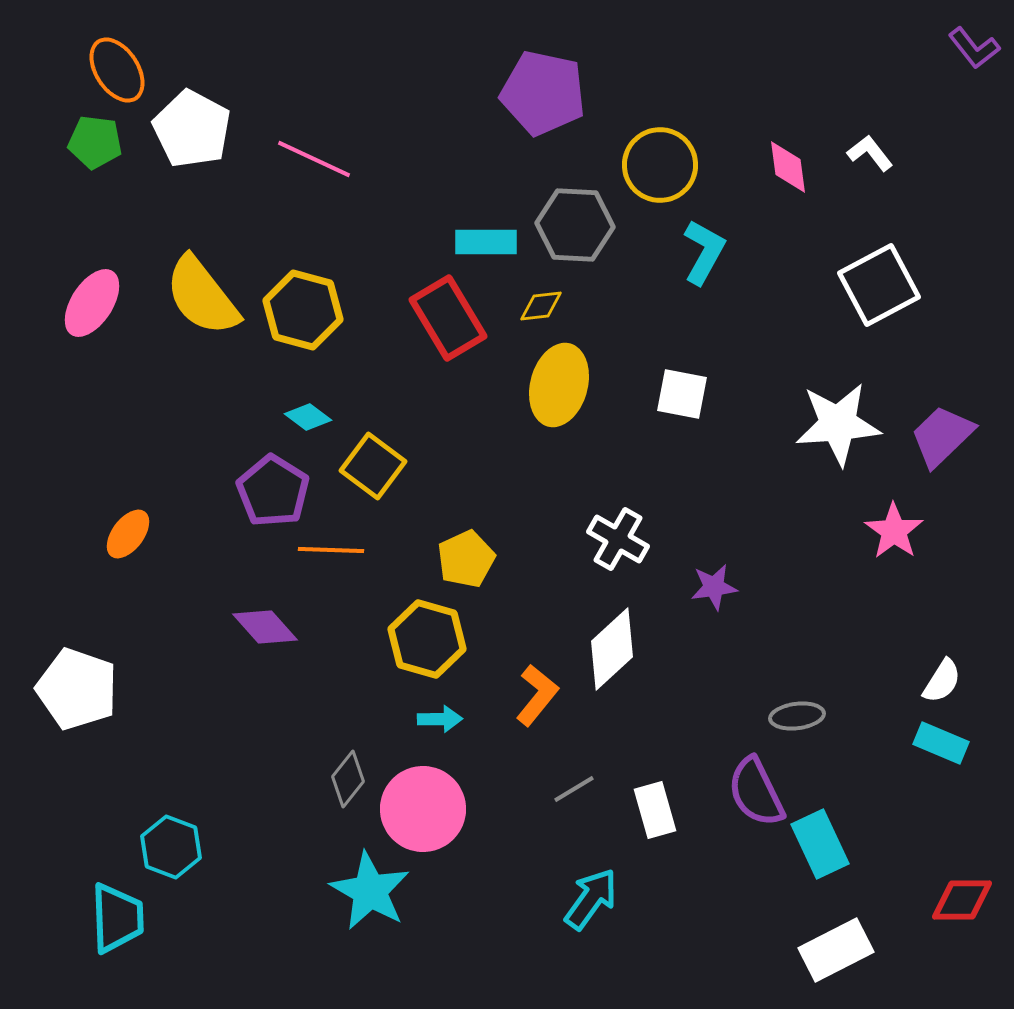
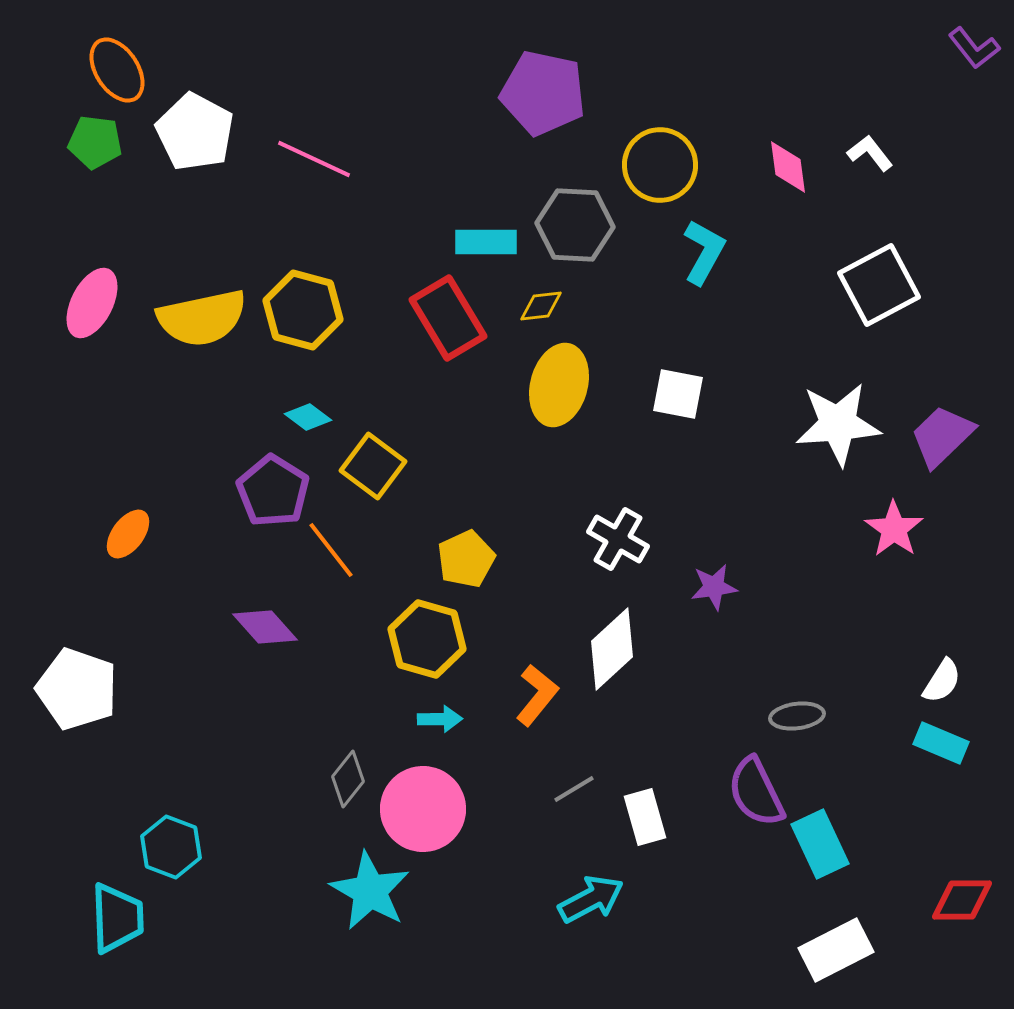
white pentagon at (192, 129): moved 3 px right, 3 px down
yellow semicircle at (202, 296): moved 22 px down; rotated 64 degrees counterclockwise
pink ellipse at (92, 303): rotated 6 degrees counterclockwise
white square at (682, 394): moved 4 px left
pink star at (894, 531): moved 2 px up
orange line at (331, 550): rotated 50 degrees clockwise
white rectangle at (655, 810): moved 10 px left, 7 px down
cyan arrow at (591, 899): rotated 26 degrees clockwise
